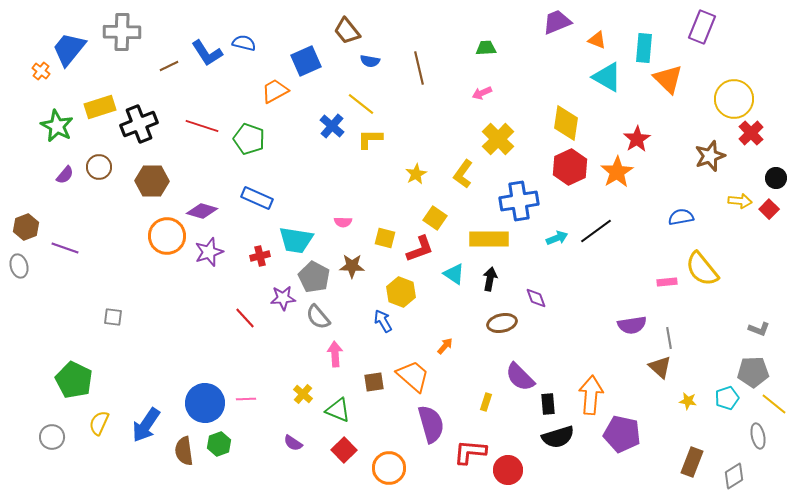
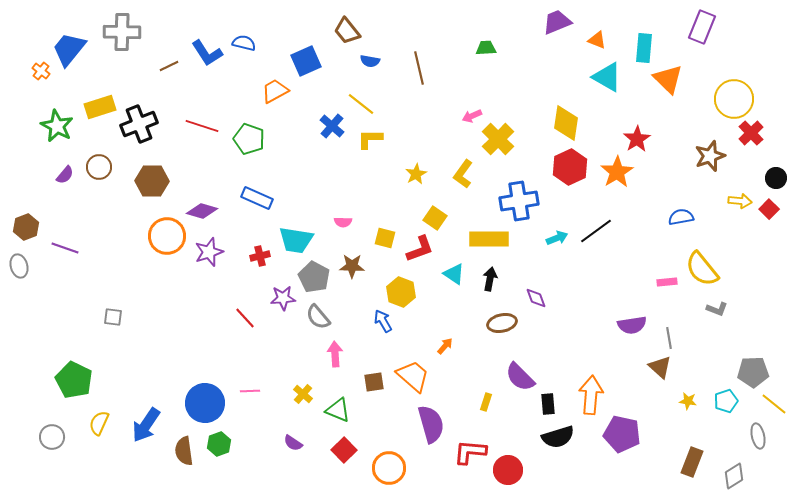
pink arrow at (482, 93): moved 10 px left, 23 px down
gray L-shape at (759, 329): moved 42 px left, 20 px up
cyan pentagon at (727, 398): moved 1 px left, 3 px down
pink line at (246, 399): moved 4 px right, 8 px up
